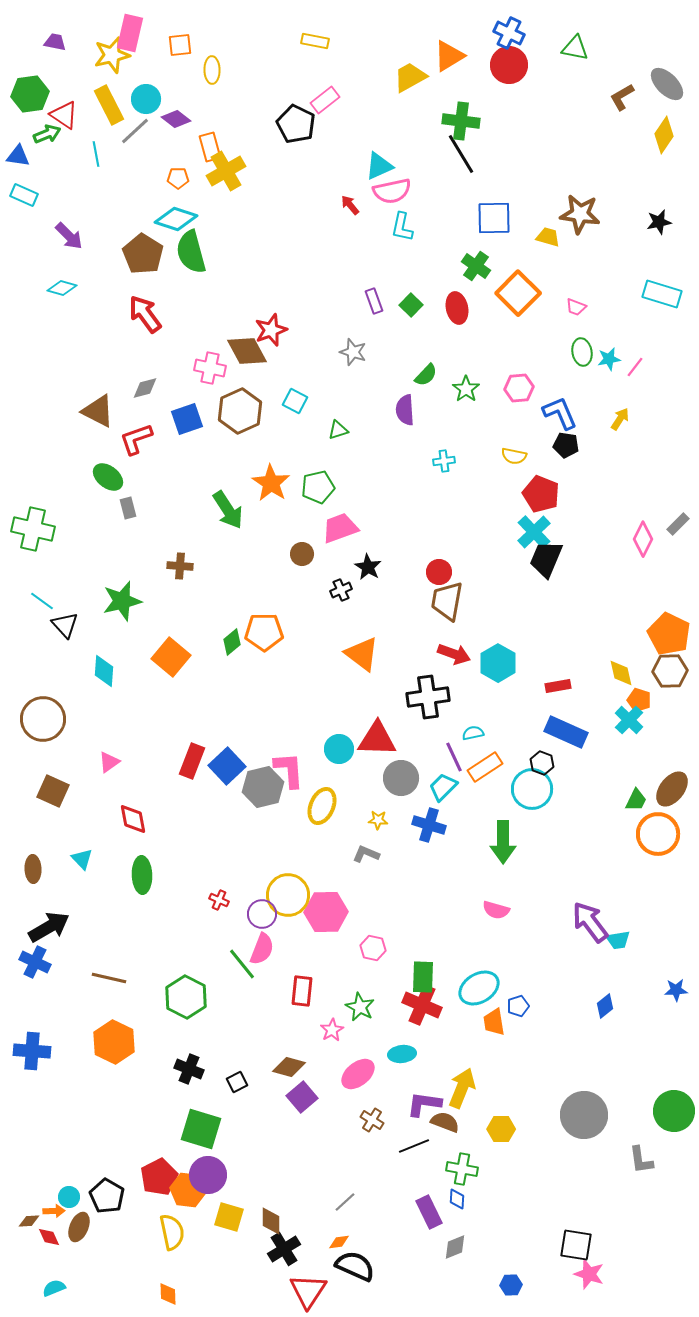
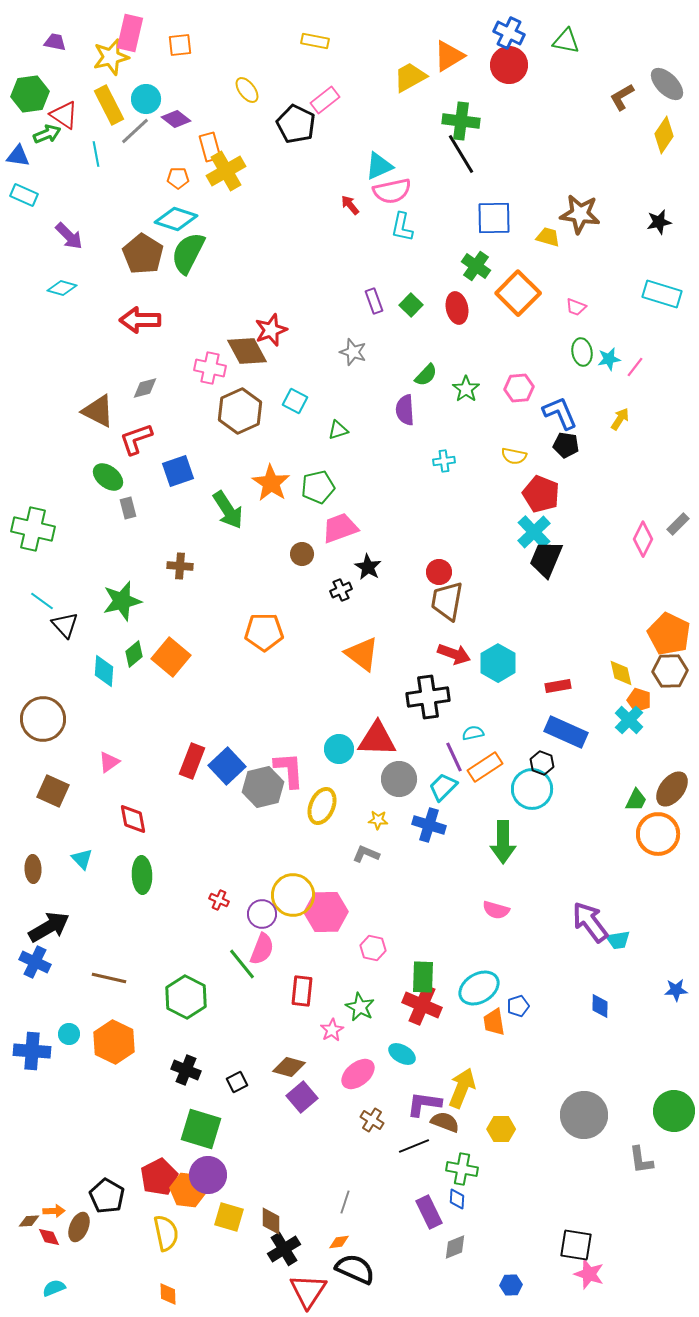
green triangle at (575, 48): moved 9 px left, 7 px up
yellow star at (112, 55): moved 1 px left, 2 px down
yellow ellipse at (212, 70): moved 35 px right, 20 px down; rotated 36 degrees counterclockwise
green semicircle at (191, 252): moved 3 px left, 1 px down; rotated 42 degrees clockwise
red arrow at (145, 314): moved 5 px left, 6 px down; rotated 54 degrees counterclockwise
blue square at (187, 419): moved 9 px left, 52 px down
green diamond at (232, 642): moved 98 px left, 12 px down
gray circle at (401, 778): moved 2 px left, 1 px down
yellow circle at (288, 895): moved 5 px right
blue diamond at (605, 1006): moved 5 px left; rotated 50 degrees counterclockwise
cyan ellipse at (402, 1054): rotated 36 degrees clockwise
black cross at (189, 1069): moved 3 px left, 1 px down
cyan circle at (69, 1197): moved 163 px up
gray line at (345, 1202): rotated 30 degrees counterclockwise
yellow semicircle at (172, 1232): moved 6 px left, 1 px down
black semicircle at (355, 1266): moved 3 px down
